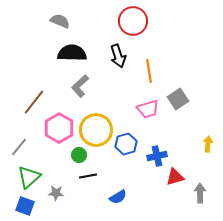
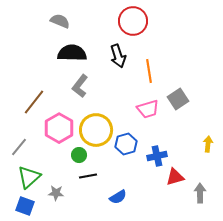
gray L-shape: rotated 10 degrees counterclockwise
